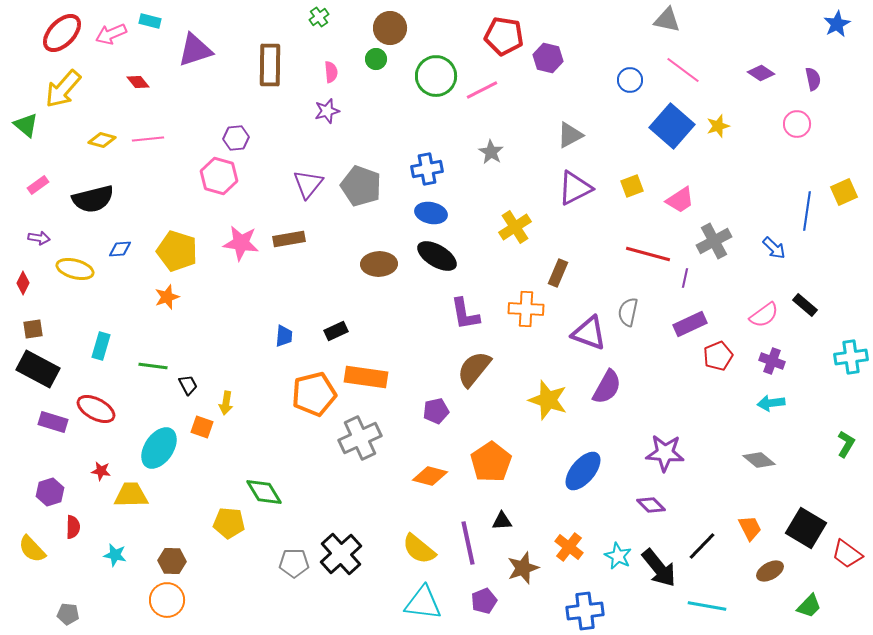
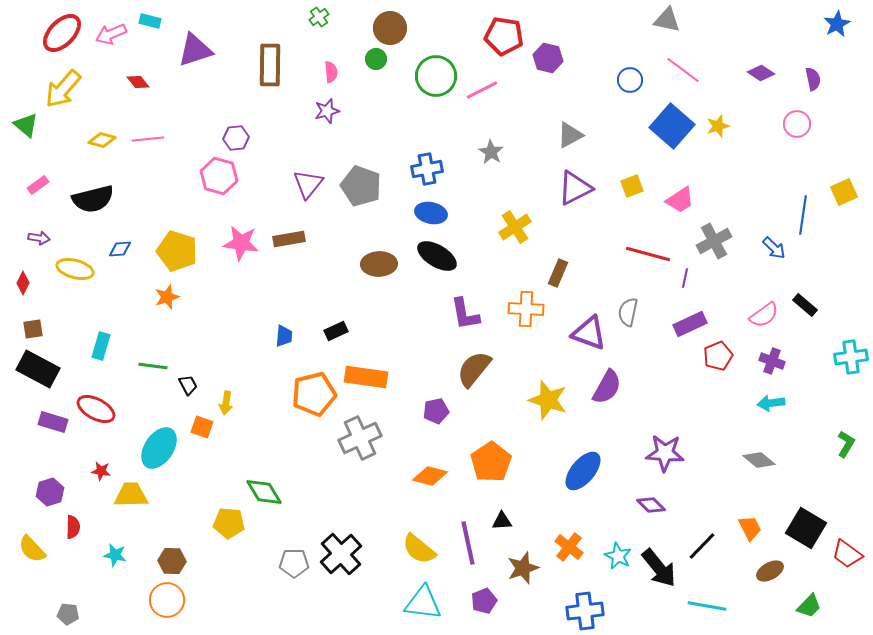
blue line at (807, 211): moved 4 px left, 4 px down
